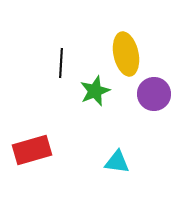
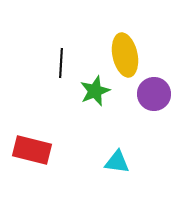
yellow ellipse: moved 1 px left, 1 px down
red rectangle: rotated 30 degrees clockwise
